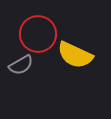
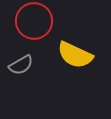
red circle: moved 4 px left, 13 px up
